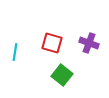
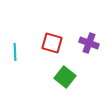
cyan line: rotated 12 degrees counterclockwise
green square: moved 3 px right, 2 px down
